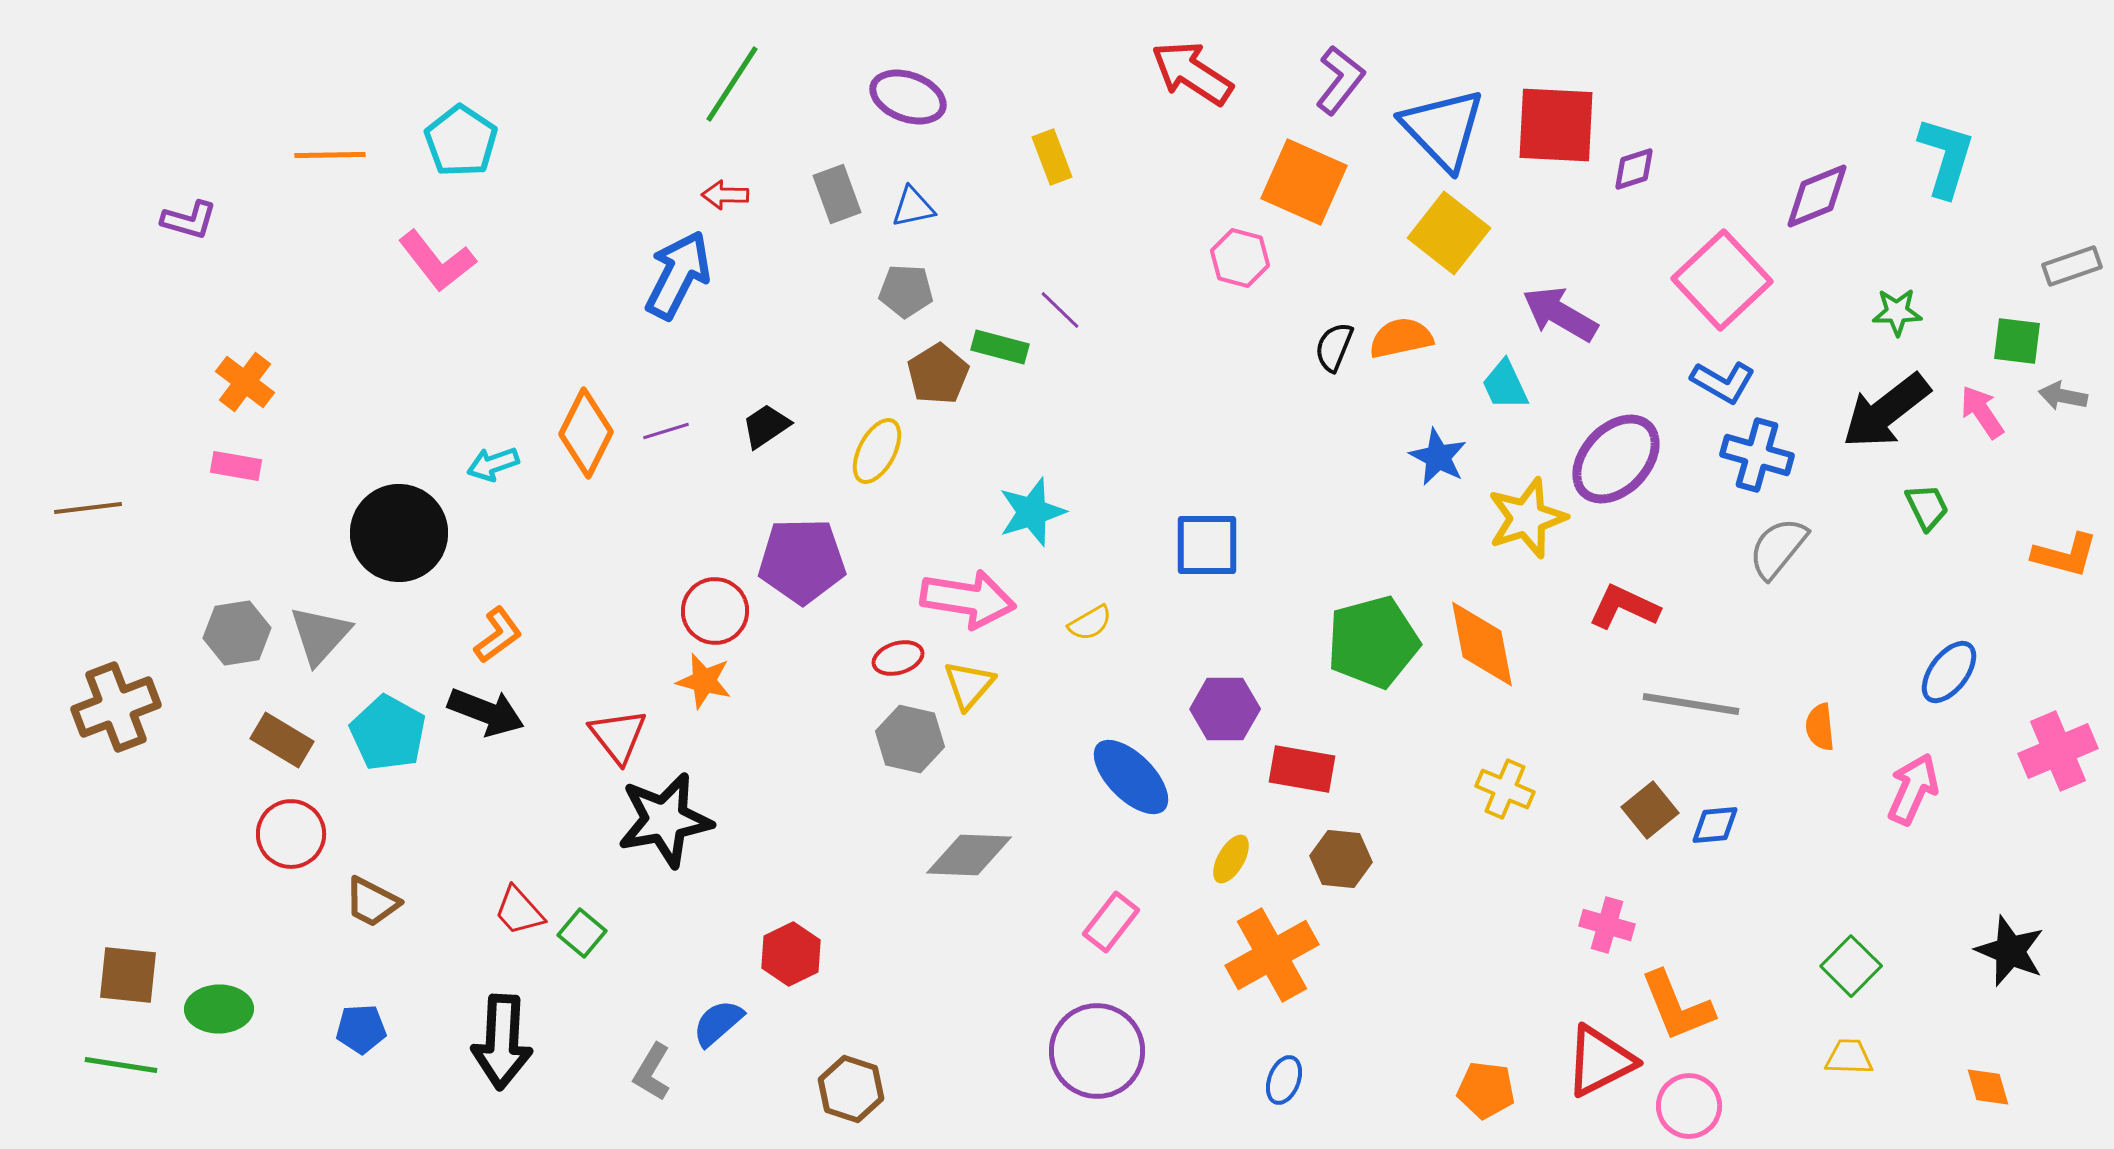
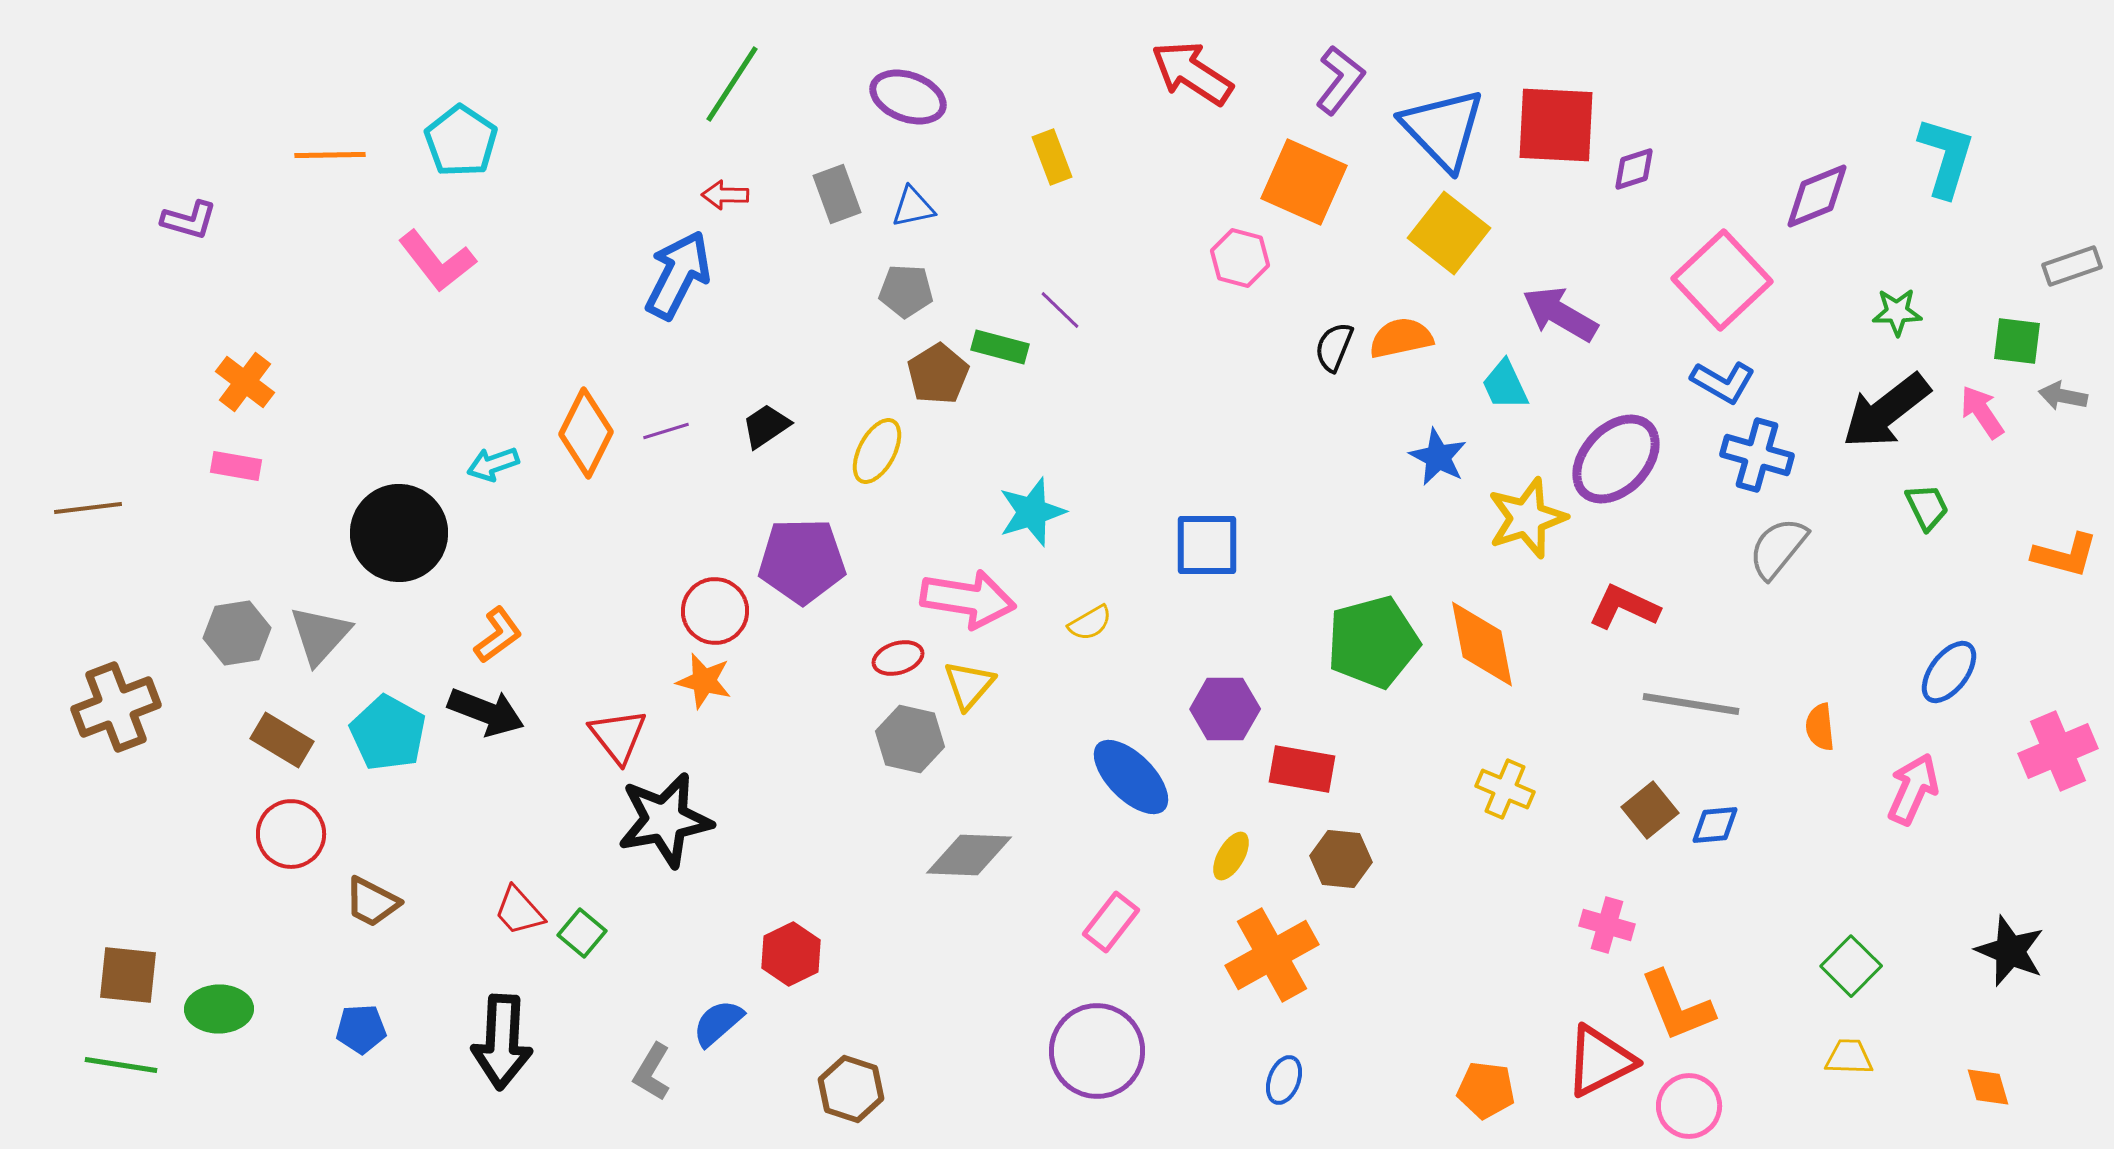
yellow ellipse at (1231, 859): moved 3 px up
